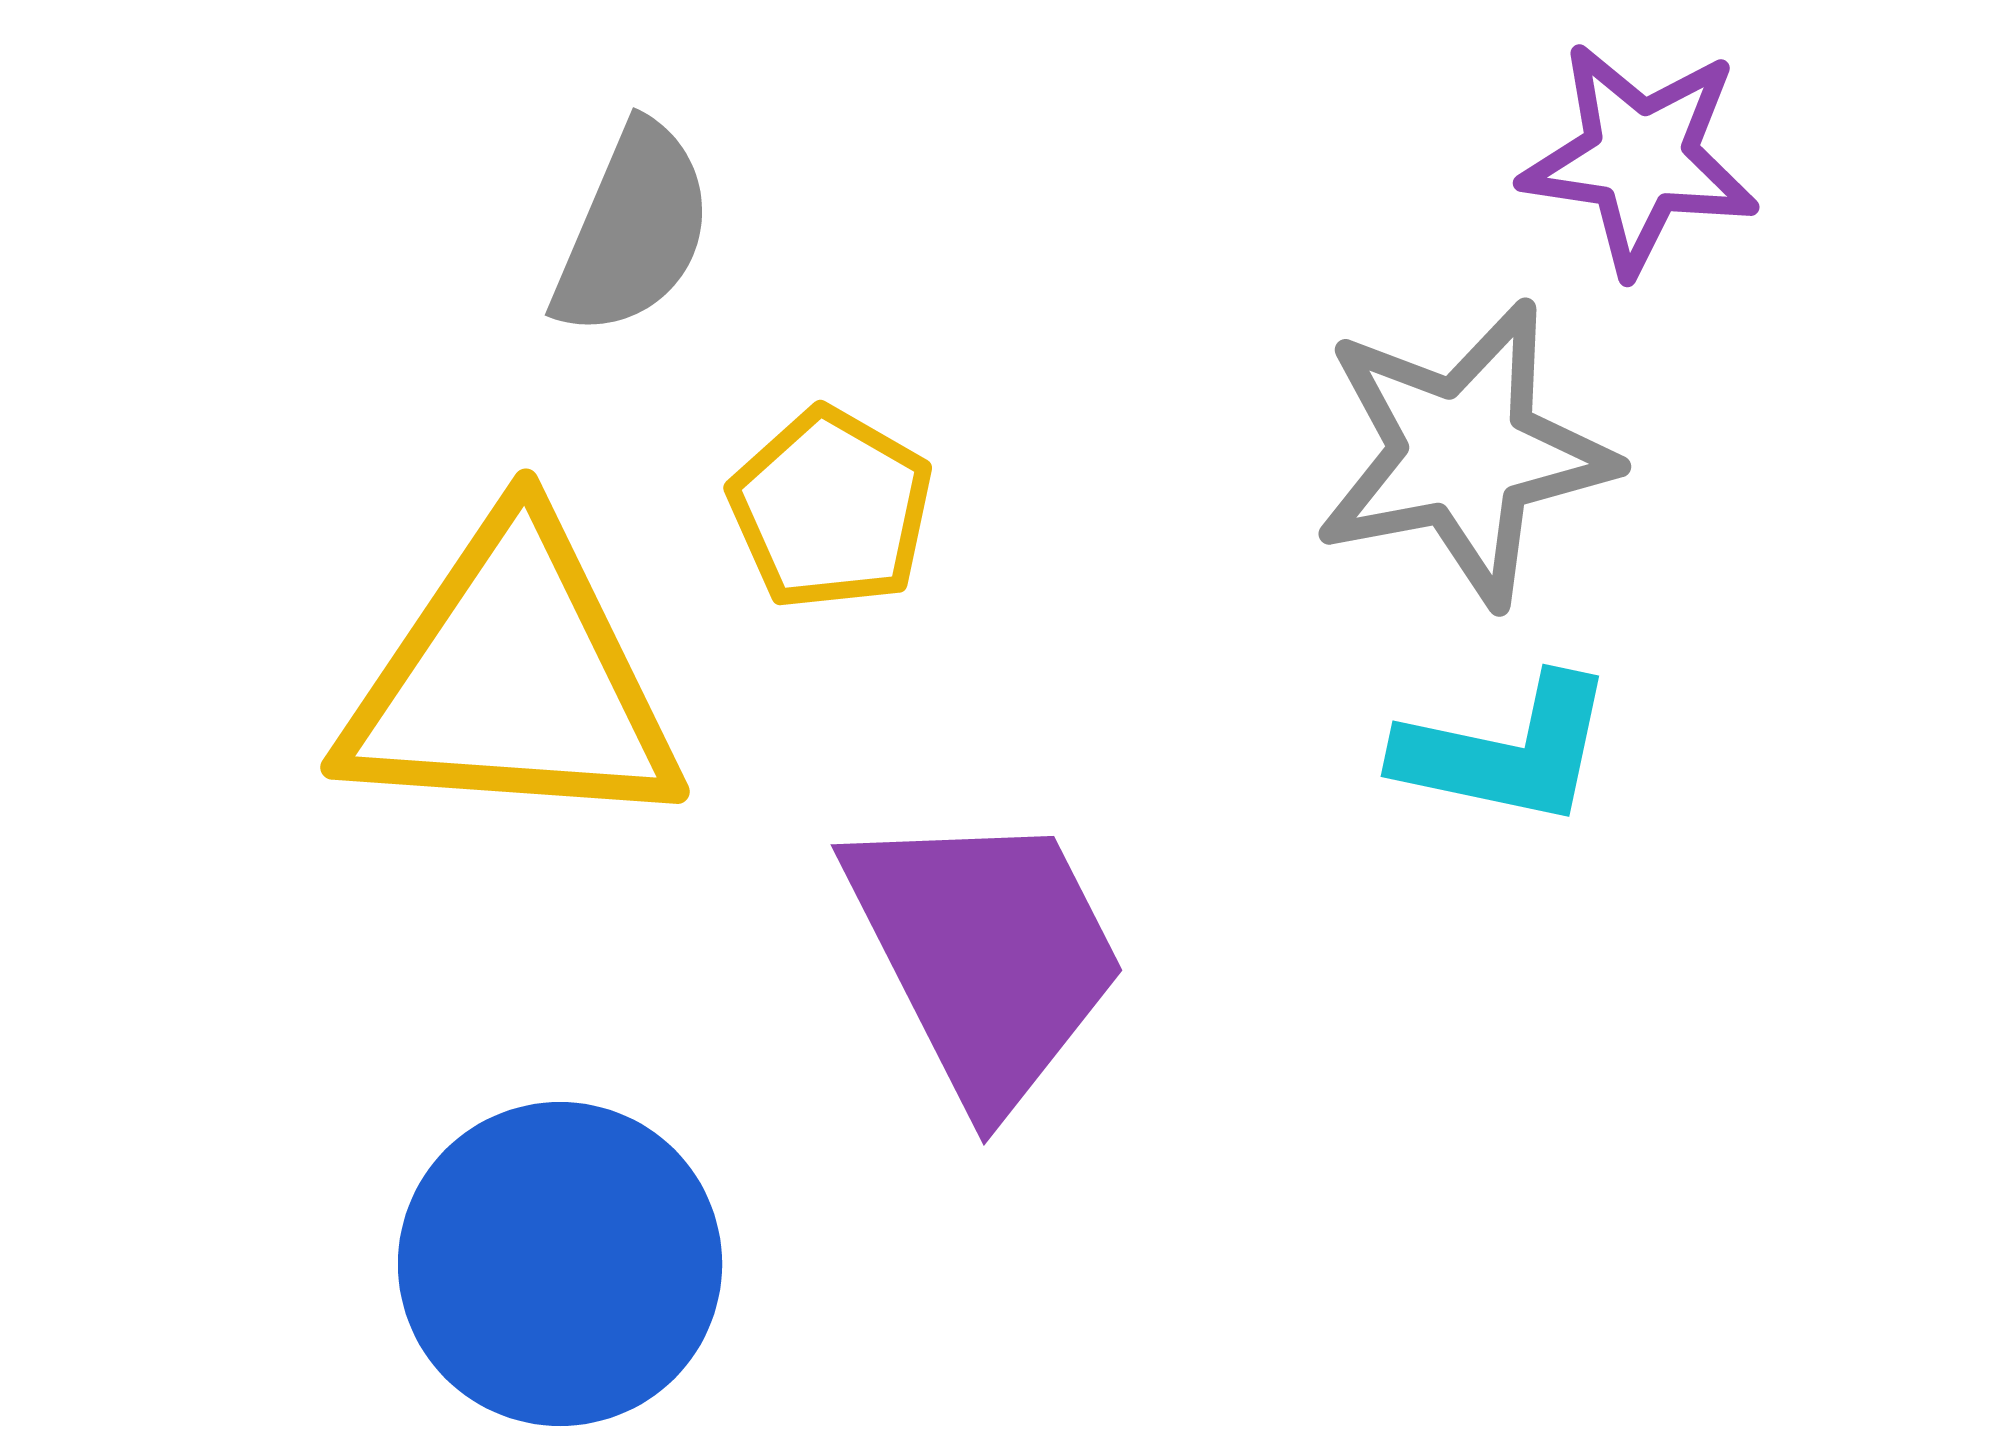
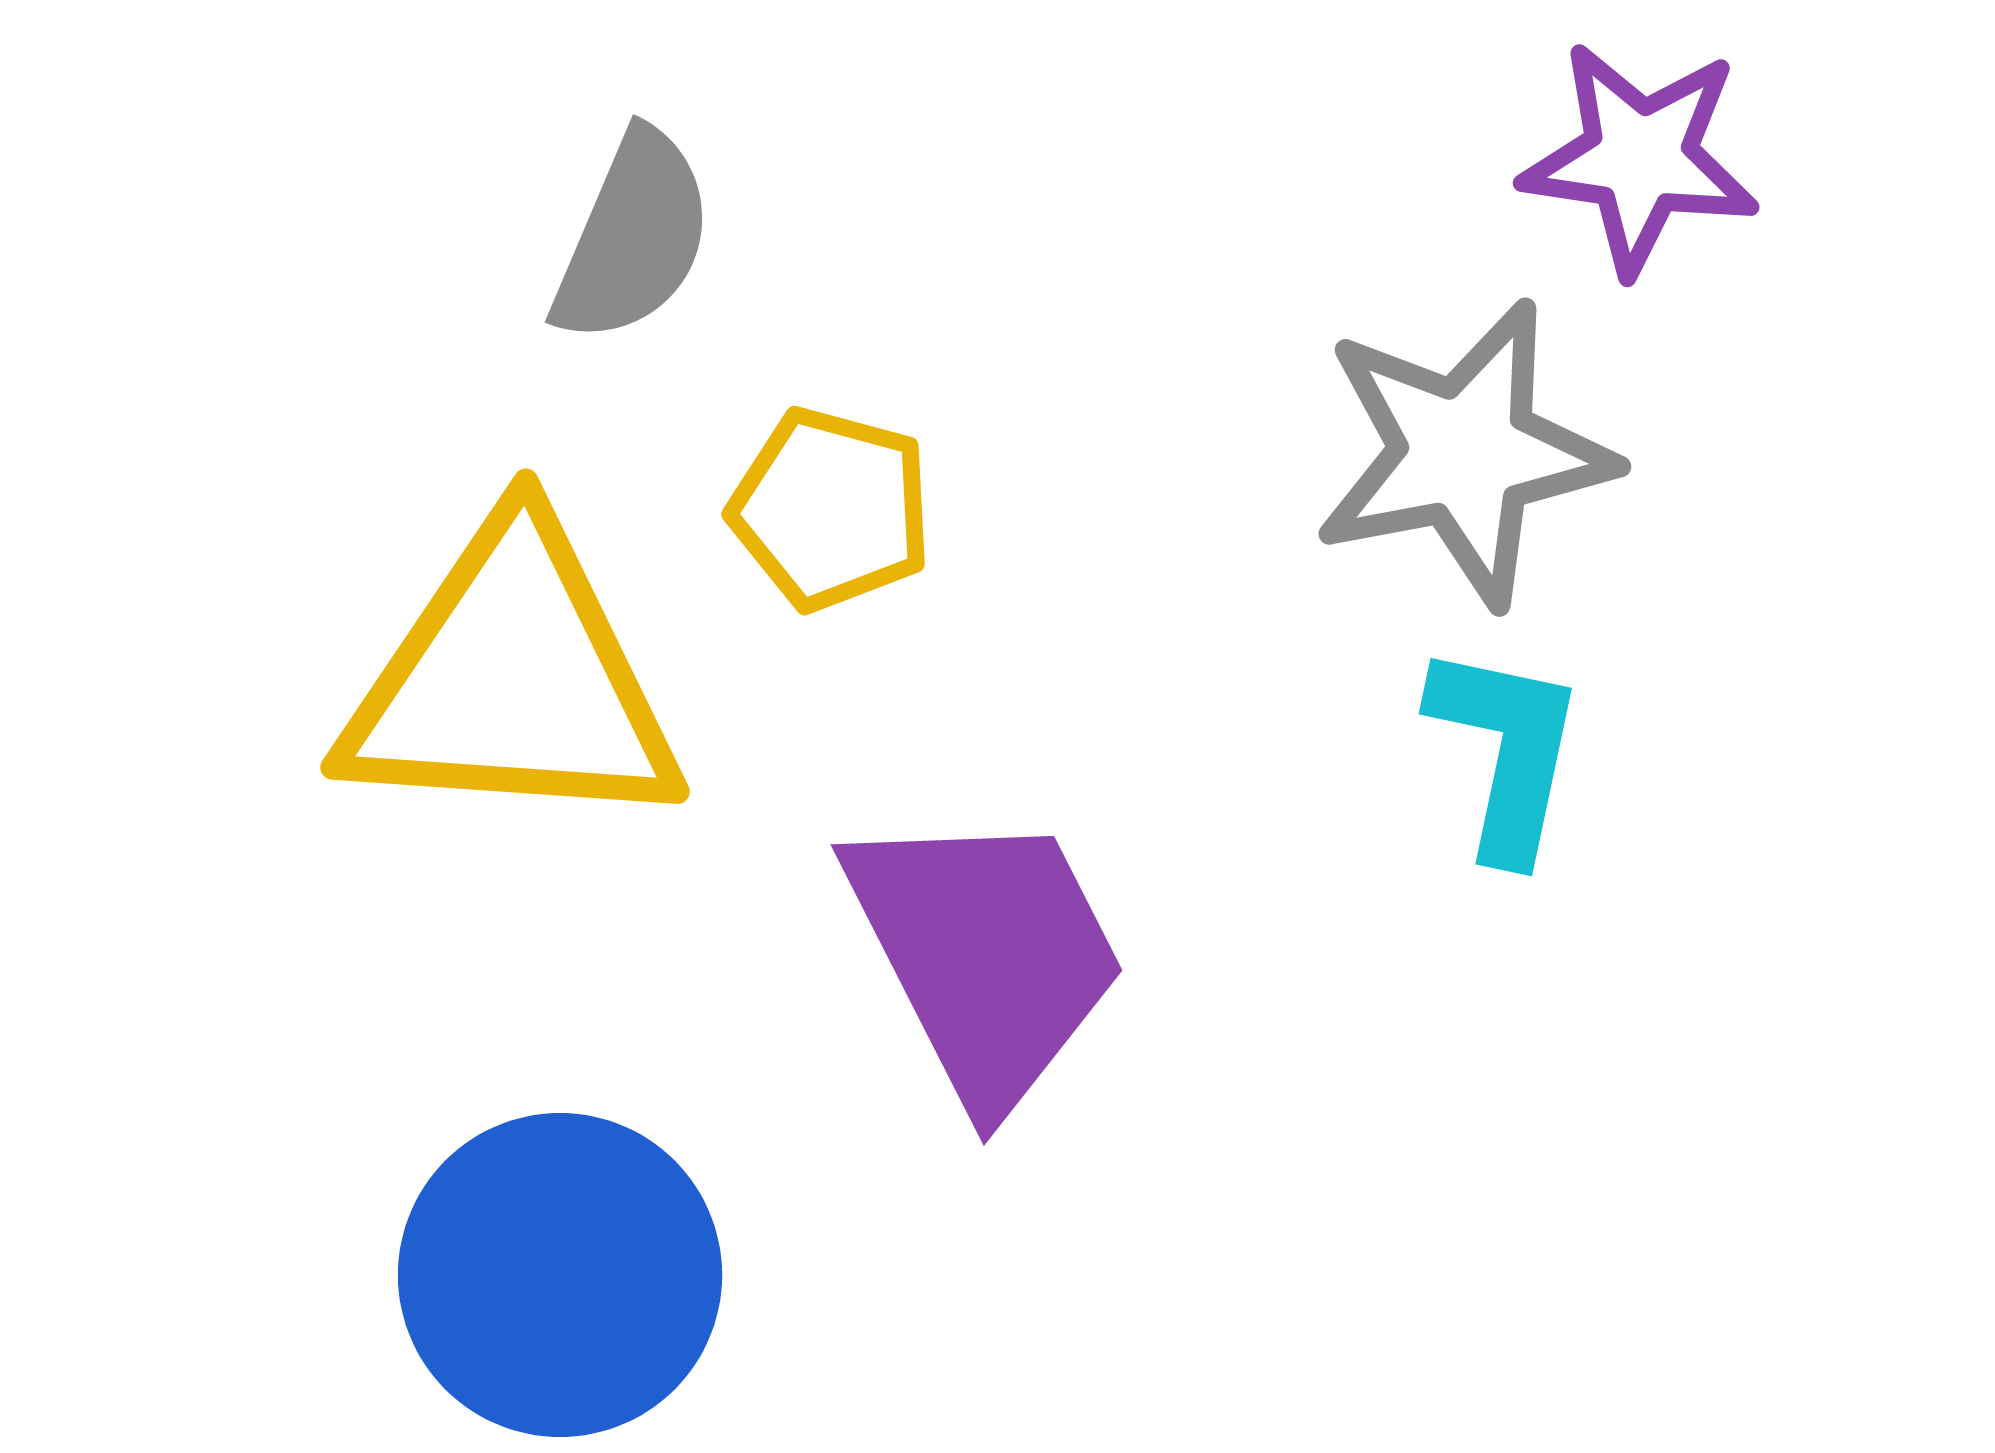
gray semicircle: moved 7 px down
yellow pentagon: rotated 15 degrees counterclockwise
cyan L-shape: rotated 90 degrees counterclockwise
blue circle: moved 11 px down
